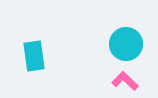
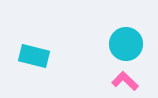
cyan rectangle: rotated 68 degrees counterclockwise
